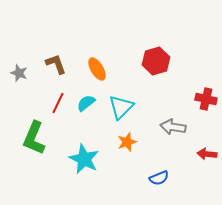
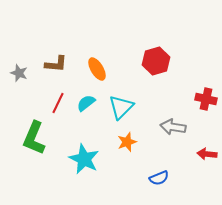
brown L-shape: rotated 115 degrees clockwise
